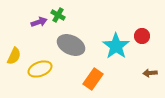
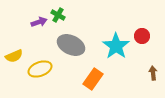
yellow semicircle: rotated 42 degrees clockwise
brown arrow: moved 3 px right; rotated 88 degrees clockwise
